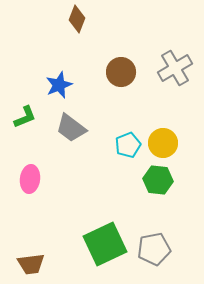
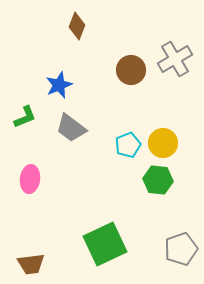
brown diamond: moved 7 px down
gray cross: moved 9 px up
brown circle: moved 10 px right, 2 px up
gray pentagon: moved 27 px right; rotated 8 degrees counterclockwise
